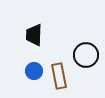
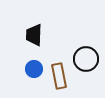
black circle: moved 4 px down
blue circle: moved 2 px up
